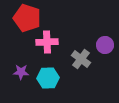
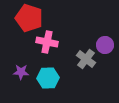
red pentagon: moved 2 px right
pink cross: rotated 15 degrees clockwise
gray cross: moved 5 px right
